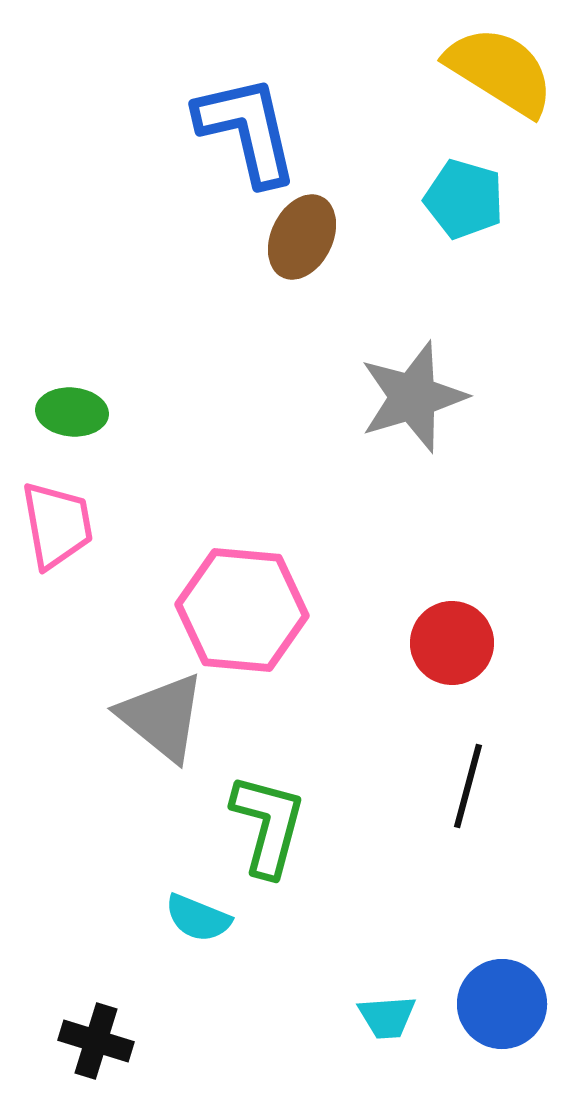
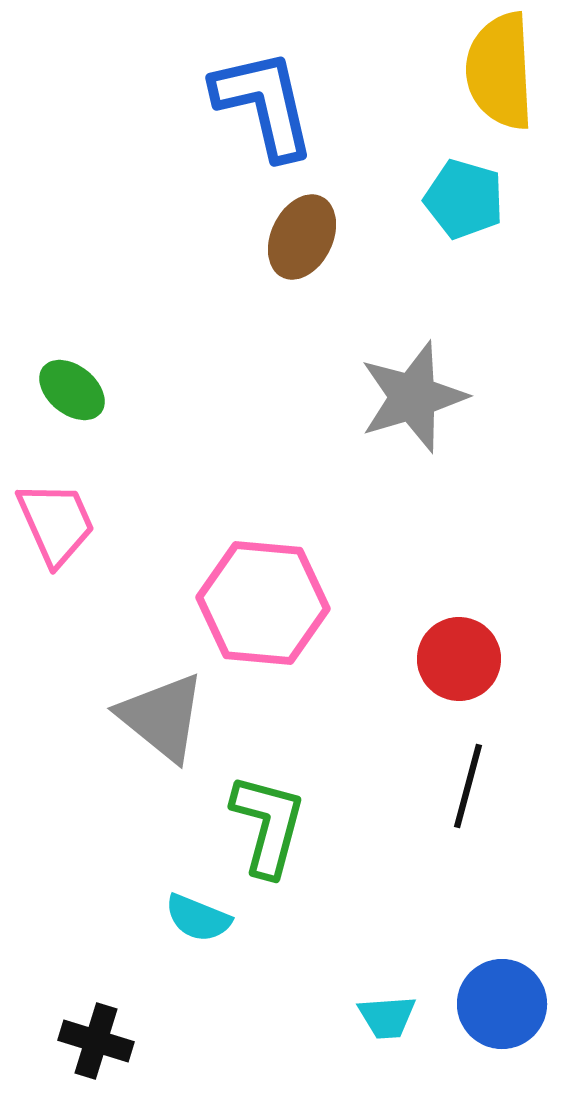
yellow semicircle: rotated 125 degrees counterclockwise
blue L-shape: moved 17 px right, 26 px up
green ellipse: moved 22 px up; rotated 34 degrees clockwise
pink trapezoid: moved 1 px left, 2 px up; rotated 14 degrees counterclockwise
pink hexagon: moved 21 px right, 7 px up
red circle: moved 7 px right, 16 px down
